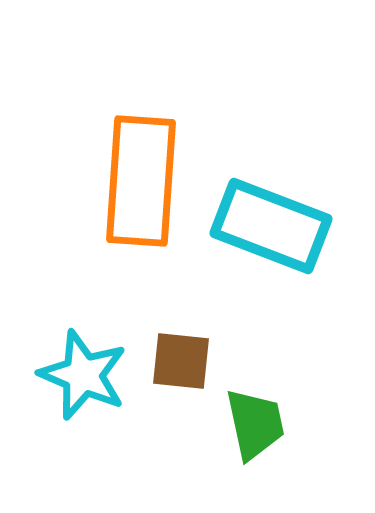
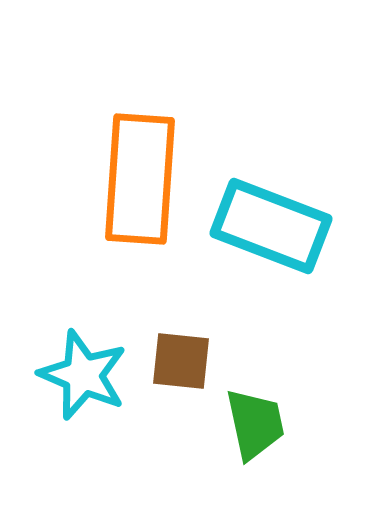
orange rectangle: moved 1 px left, 2 px up
